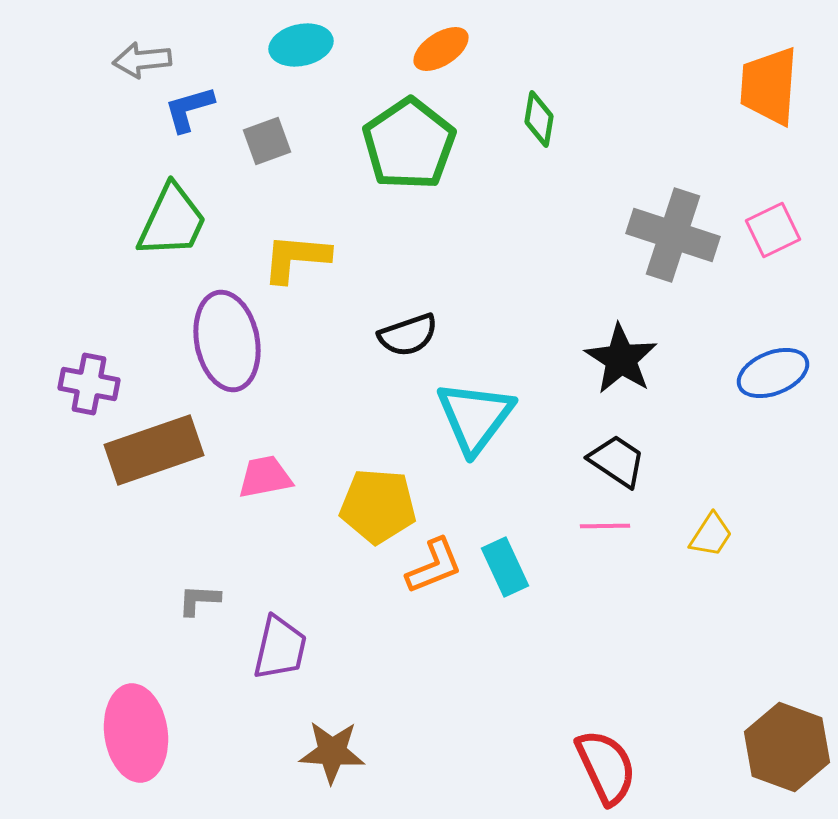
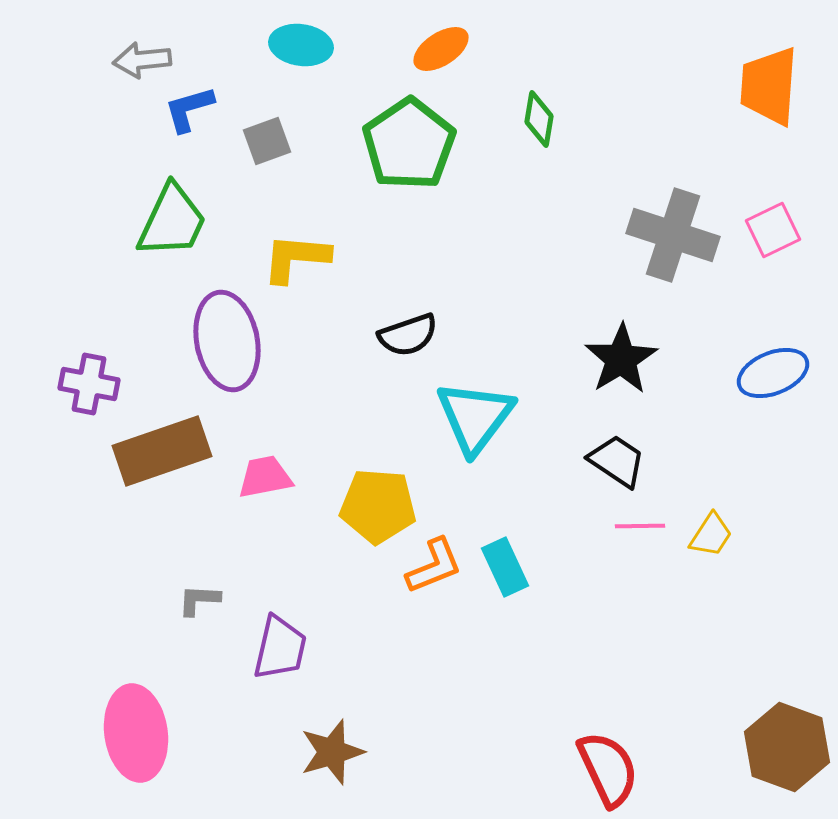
cyan ellipse: rotated 20 degrees clockwise
black star: rotated 8 degrees clockwise
brown rectangle: moved 8 px right, 1 px down
pink line: moved 35 px right
brown star: rotated 20 degrees counterclockwise
red semicircle: moved 2 px right, 2 px down
